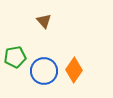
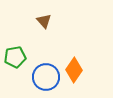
blue circle: moved 2 px right, 6 px down
